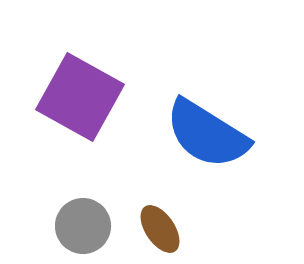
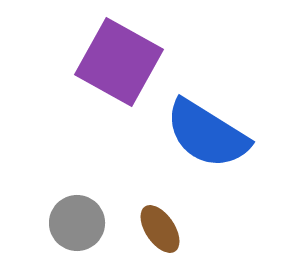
purple square: moved 39 px right, 35 px up
gray circle: moved 6 px left, 3 px up
